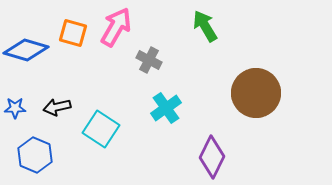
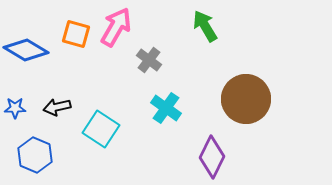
orange square: moved 3 px right, 1 px down
blue diamond: rotated 15 degrees clockwise
gray cross: rotated 10 degrees clockwise
brown circle: moved 10 px left, 6 px down
cyan cross: rotated 20 degrees counterclockwise
